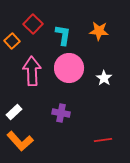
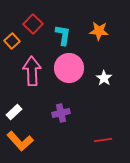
purple cross: rotated 24 degrees counterclockwise
